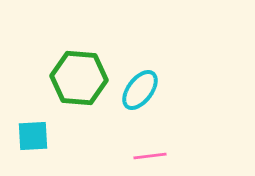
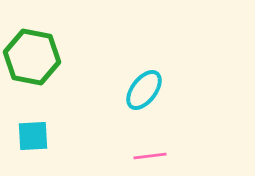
green hexagon: moved 47 px left, 21 px up; rotated 6 degrees clockwise
cyan ellipse: moved 4 px right
